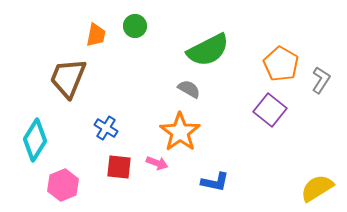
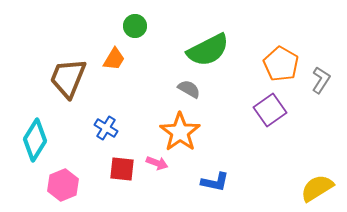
orange trapezoid: moved 18 px right, 24 px down; rotated 20 degrees clockwise
purple square: rotated 16 degrees clockwise
red square: moved 3 px right, 2 px down
